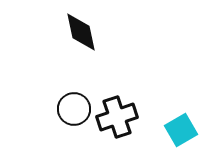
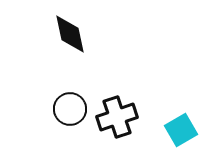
black diamond: moved 11 px left, 2 px down
black circle: moved 4 px left
